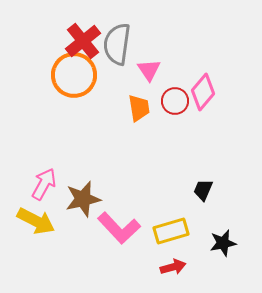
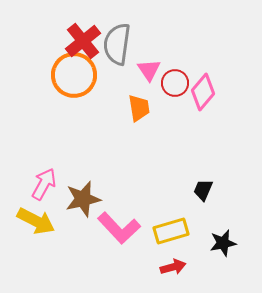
red circle: moved 18 px up
